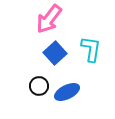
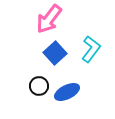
cyan L-shape: rotated 28 degrees clockwise
